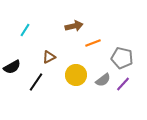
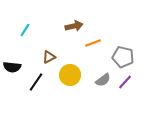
gray pentagon: moved 1 px right, 1 px up
black semicircle: rotated 36 degrees clockwise
yellow circle: moved 6 px left
purple line: moved 2 px right, 2 px up
